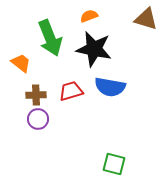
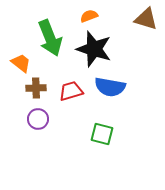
black star: rotated 6 degrees clockwise
brown cross: moved 7 px up
green square: moved 12 px left, 30 px up
